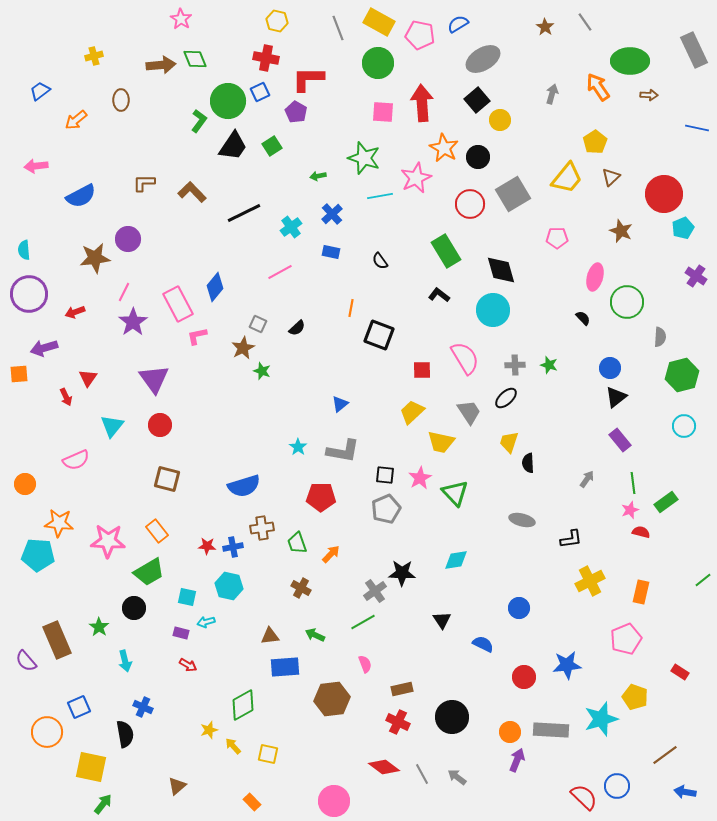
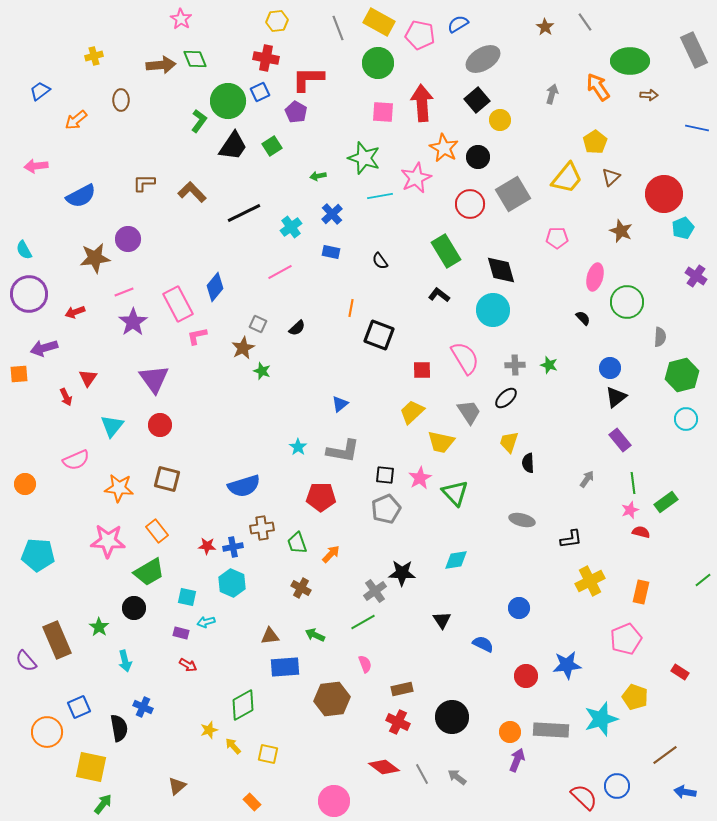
yellow hexagon at (277, 21): rotated 20 degrees counterclockwise
cyan semicircle at (24, 250): rotated 24 degrees counterclockwise
pink line at (124, 292): rotated 42 degrees clockwise
cyan circle at (684, 426): moved 2 px right, 7 px up
orange star at (59, 523): moved 60 px right, 35 px up
cyan hexagon at (229, 586): moved 3 px right, 3 px up; rotated 12 degrees clockwise
red circle at (524, 677): moved 2 px right, 1 px up
black semicircle at (125, 734): moved 6 px left, 6 px up
